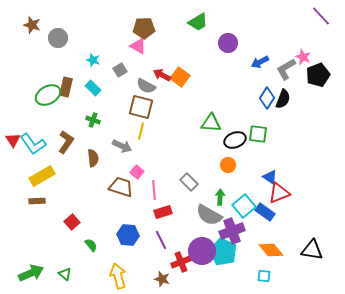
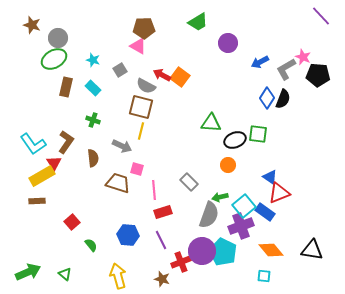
black pentagon at (318, 75): rotated 25 degrees clockwise
green ellipse at (48, 95): moved 6 px right, 36 px up
red triangle at (13, 140): moved 41 px right, 23 px down
pink square at (137, 172): moved 3 px up; rotated 24 degrees counterclockwise
brown trapezoid at (121, 187): moved 3 px left, 4 px up
green arrow at (220, 197): rotated 105 degrees counterclockwise
gray semicircle at (209, 215): rotated 100 degrees counterclockwise
purple cross at (232, 231): moved 9 px right, 5 px up
green arrow at (31, 273): moved 3 px left, 1 px up
